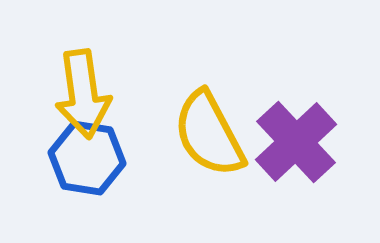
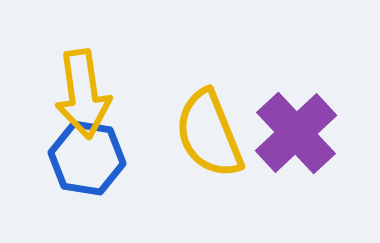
yellow semicircle: rotated 6 degrees clockwise
purple cross: moved 9 px up
